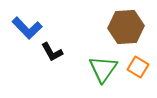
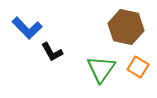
brown hexagon: rotated 16 degrees clockwise
green triangle: moved 2 px left
